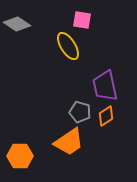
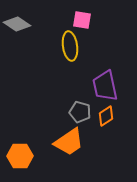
yellow ellipse: moved 2 px right; rotated 24 degrees clockwise
